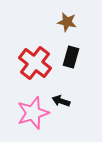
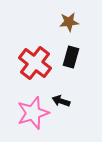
brown star: moved 2 px right; rotated 18 degrees counterclockwise
